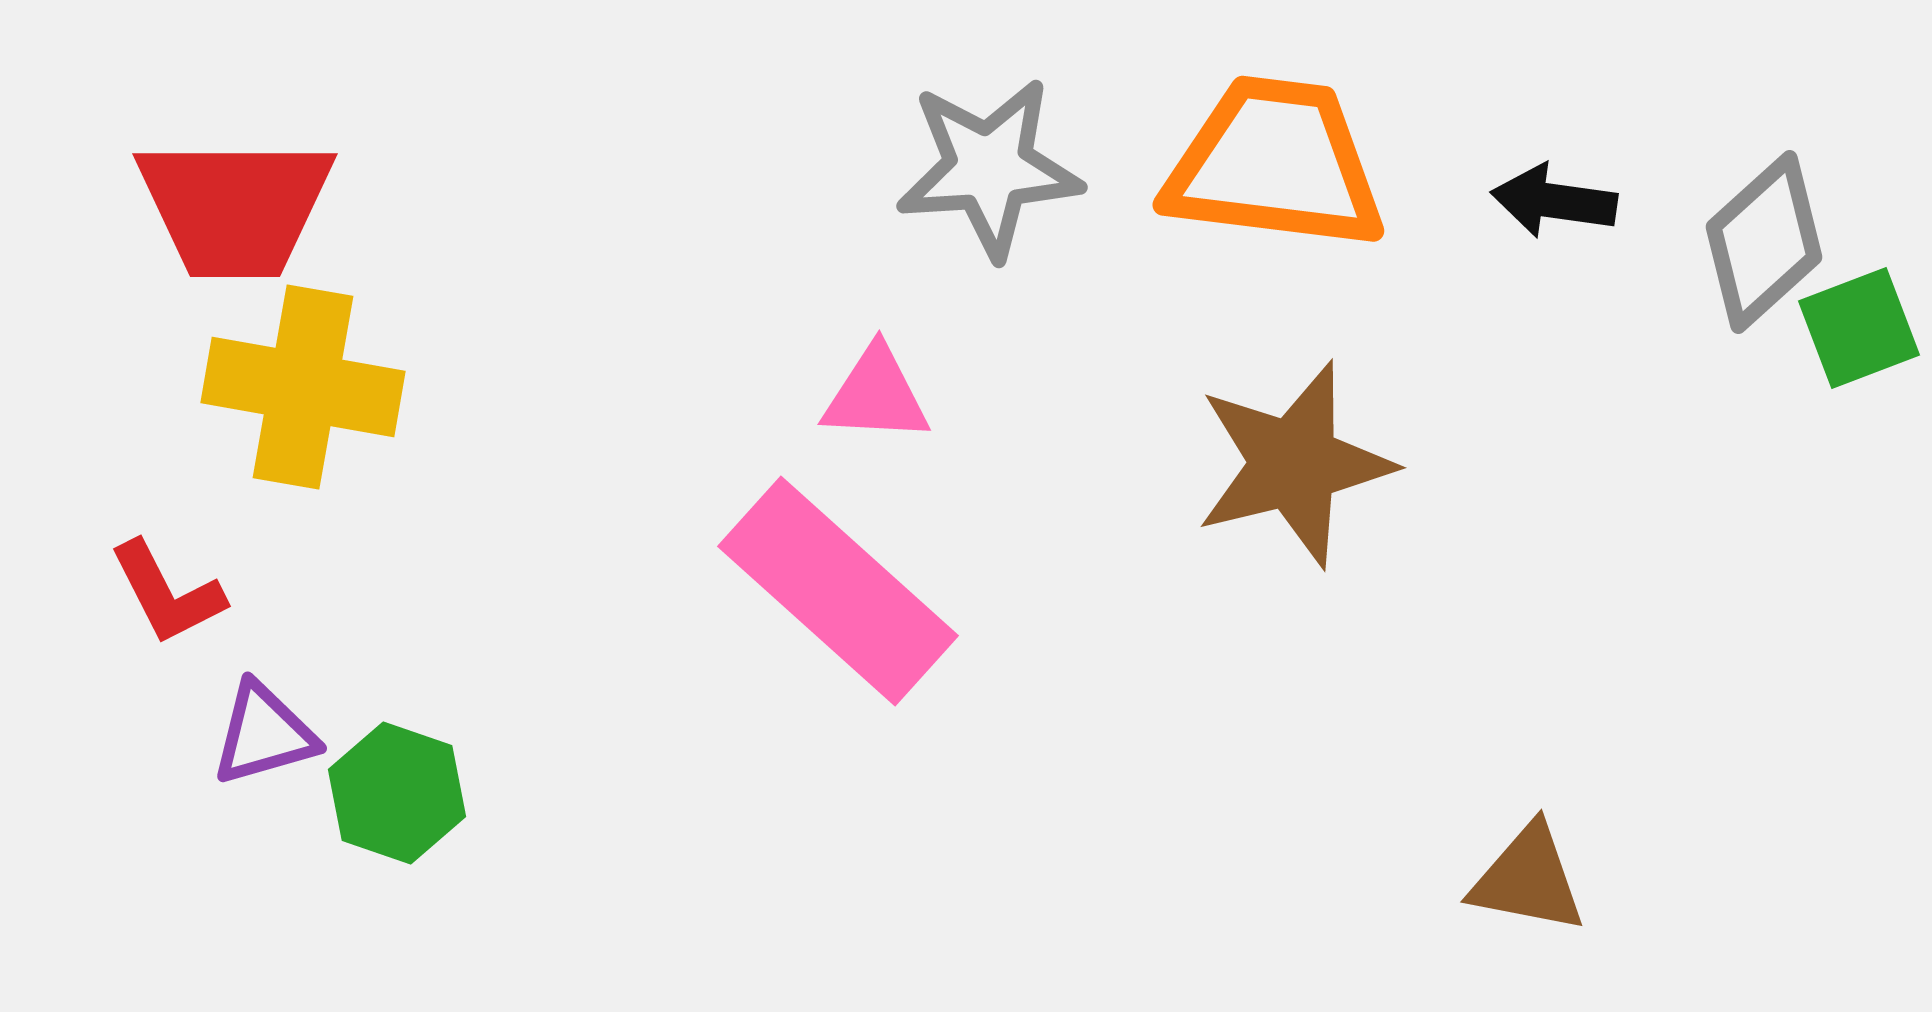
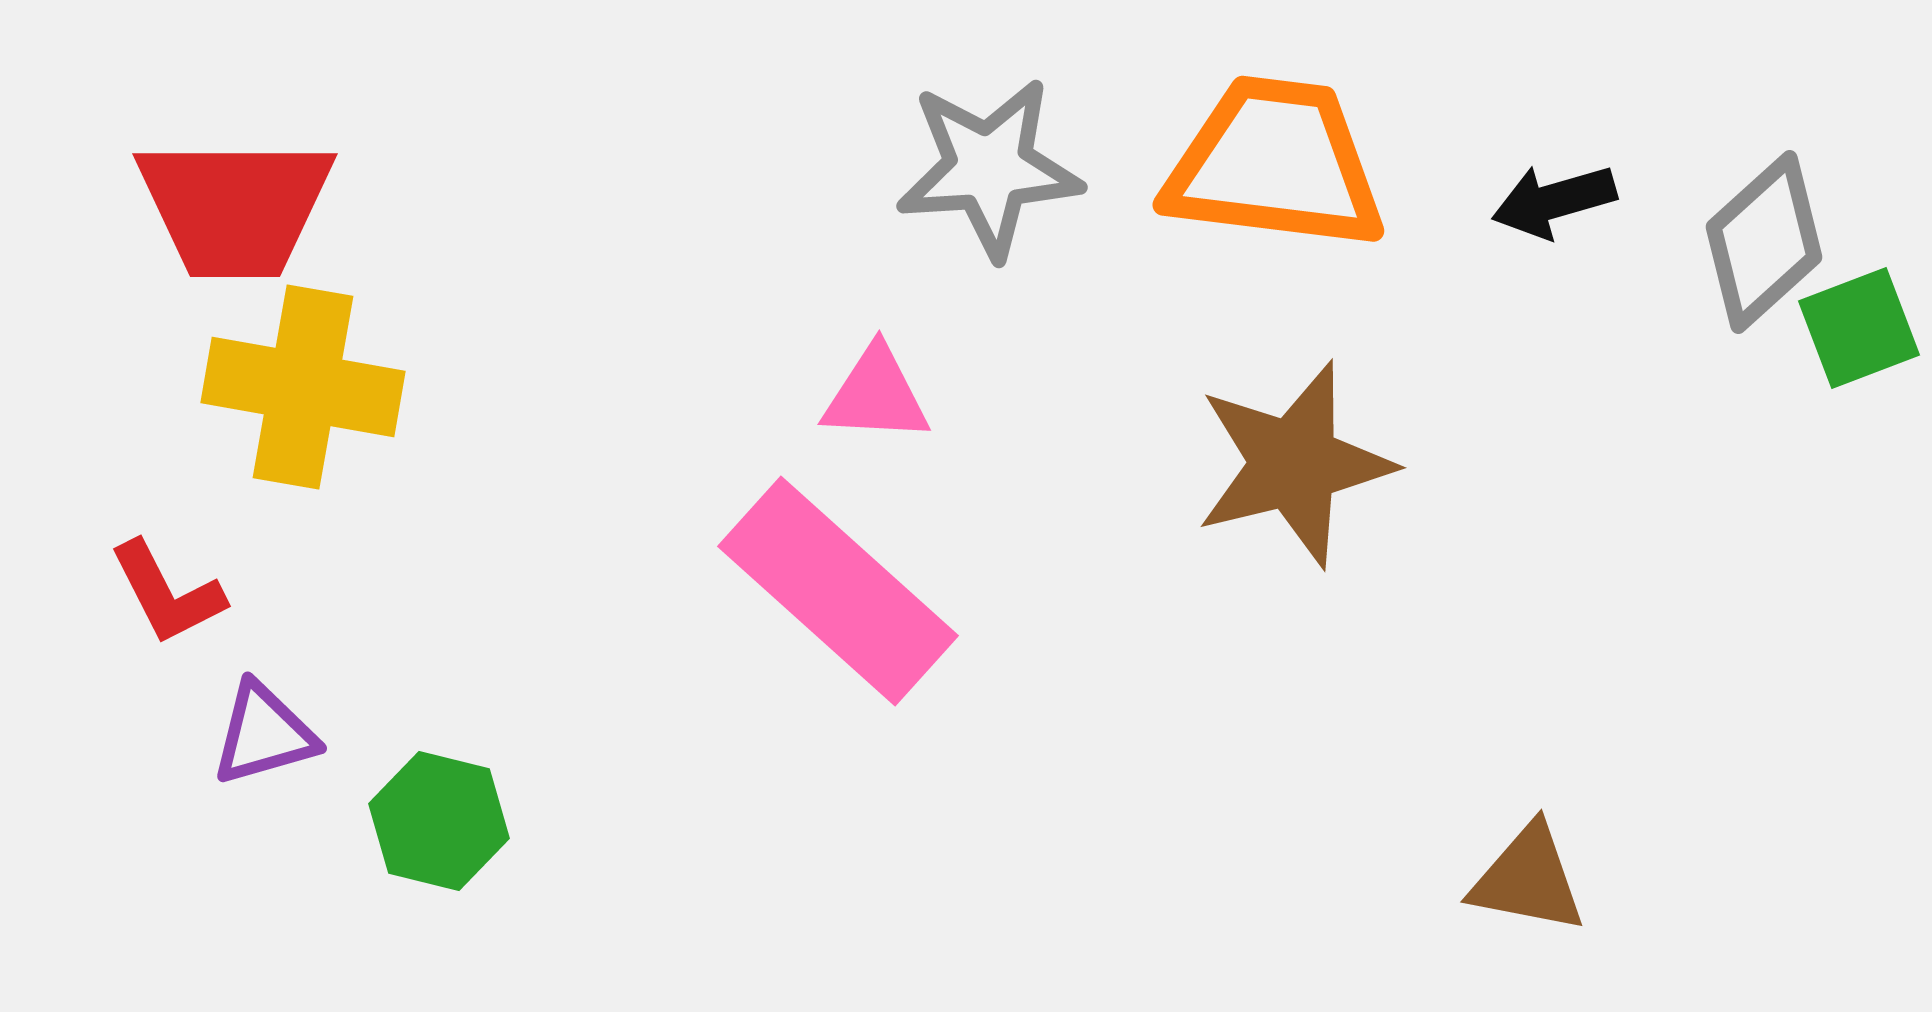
black arrow: rotated 24 degrees counterclockwise
green hexagon: moved 42 px right, 28 px down; rotated 5 degrees counterclockwise
